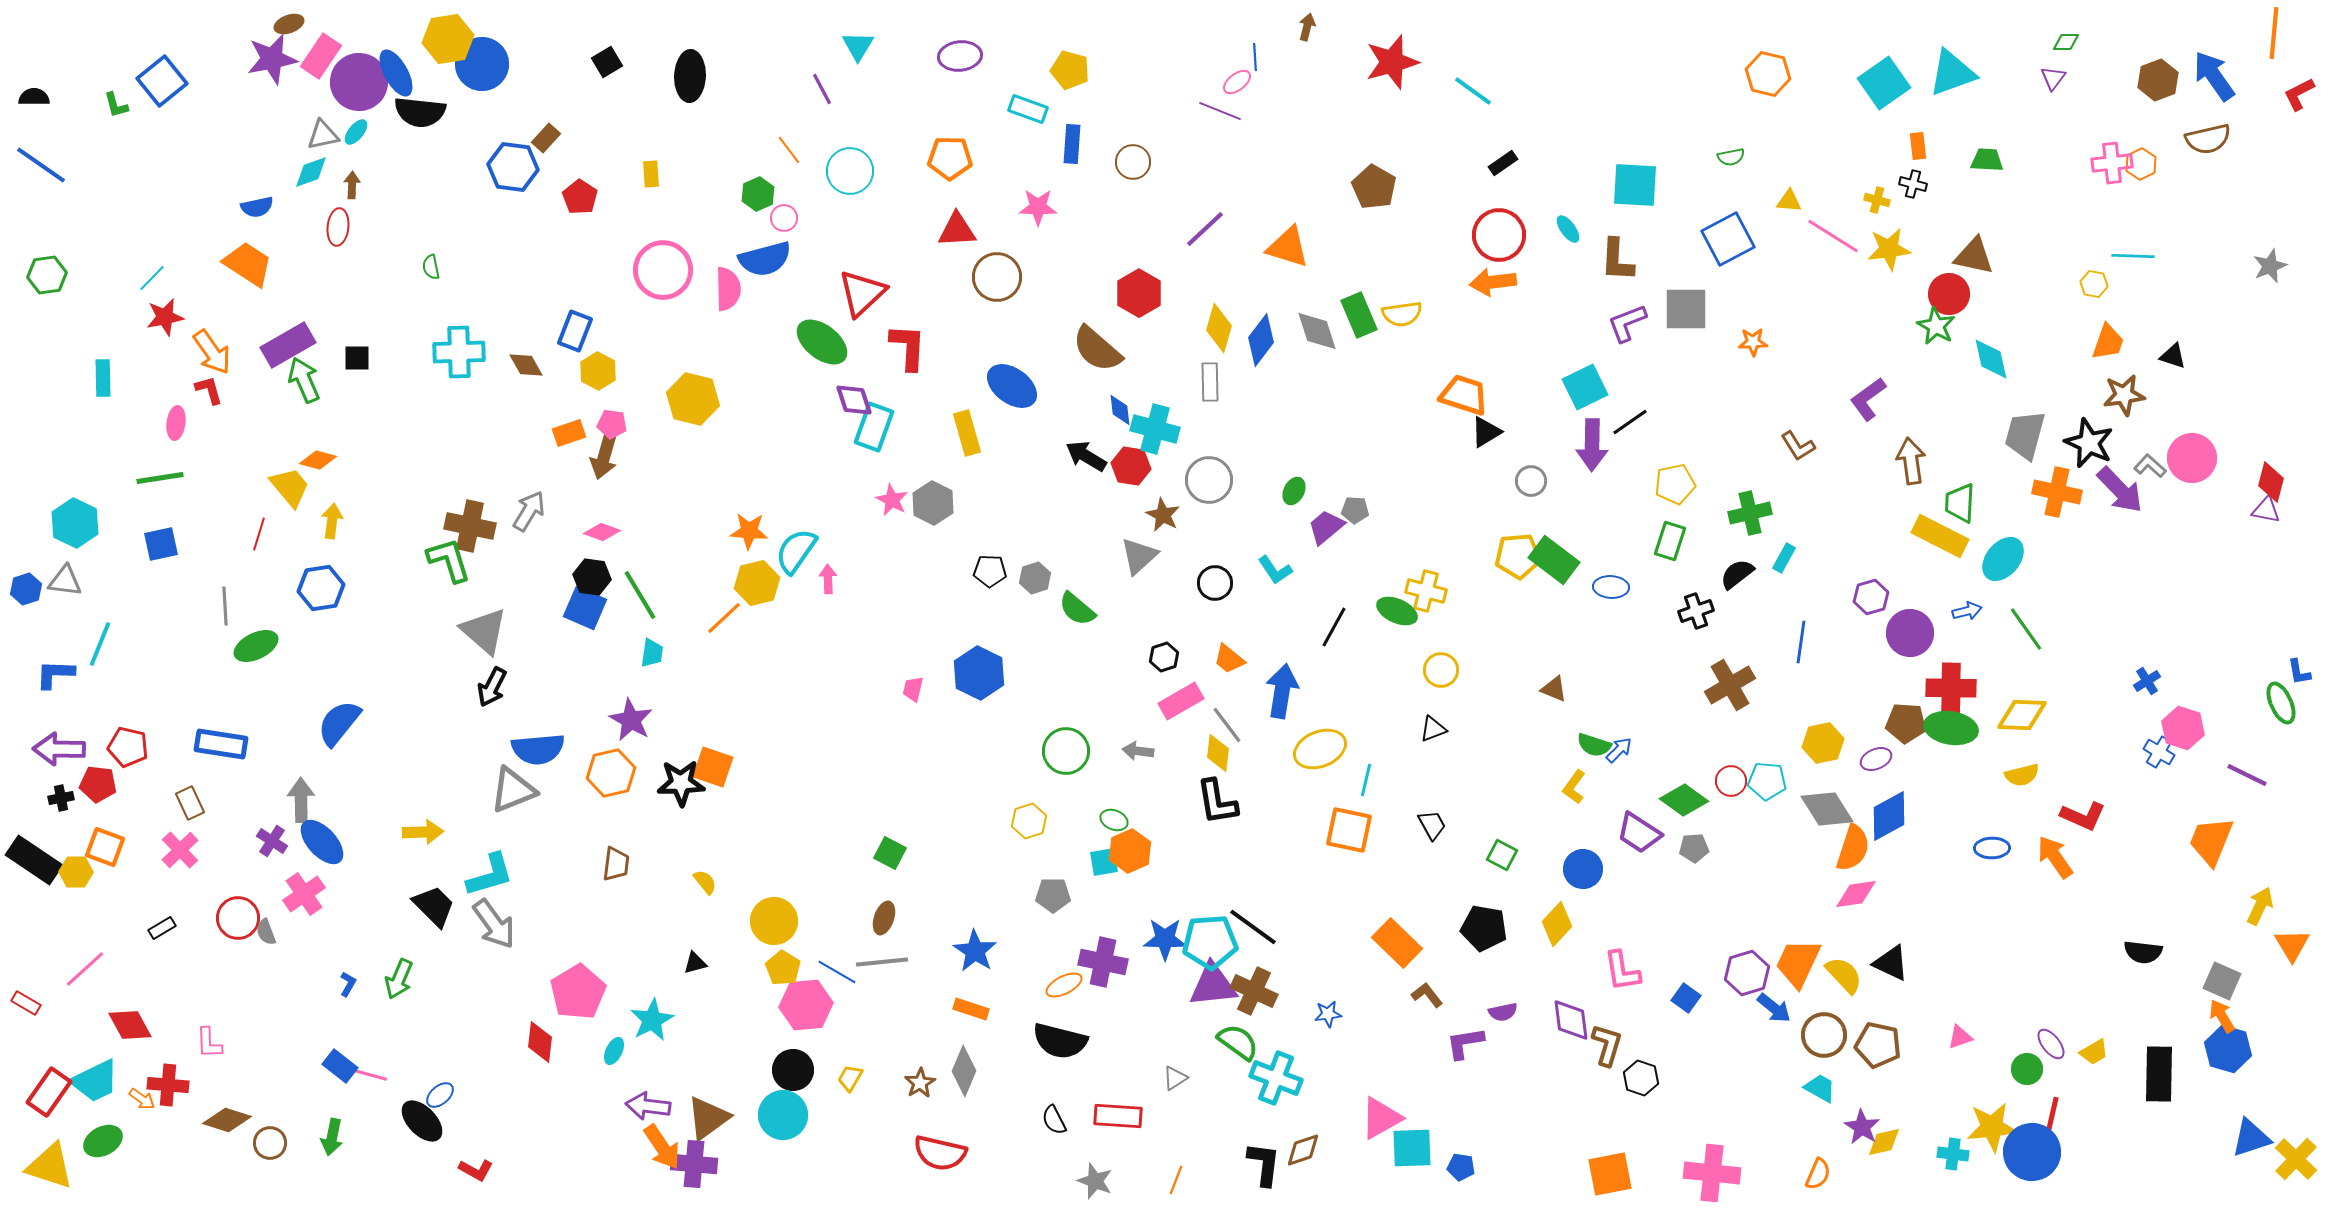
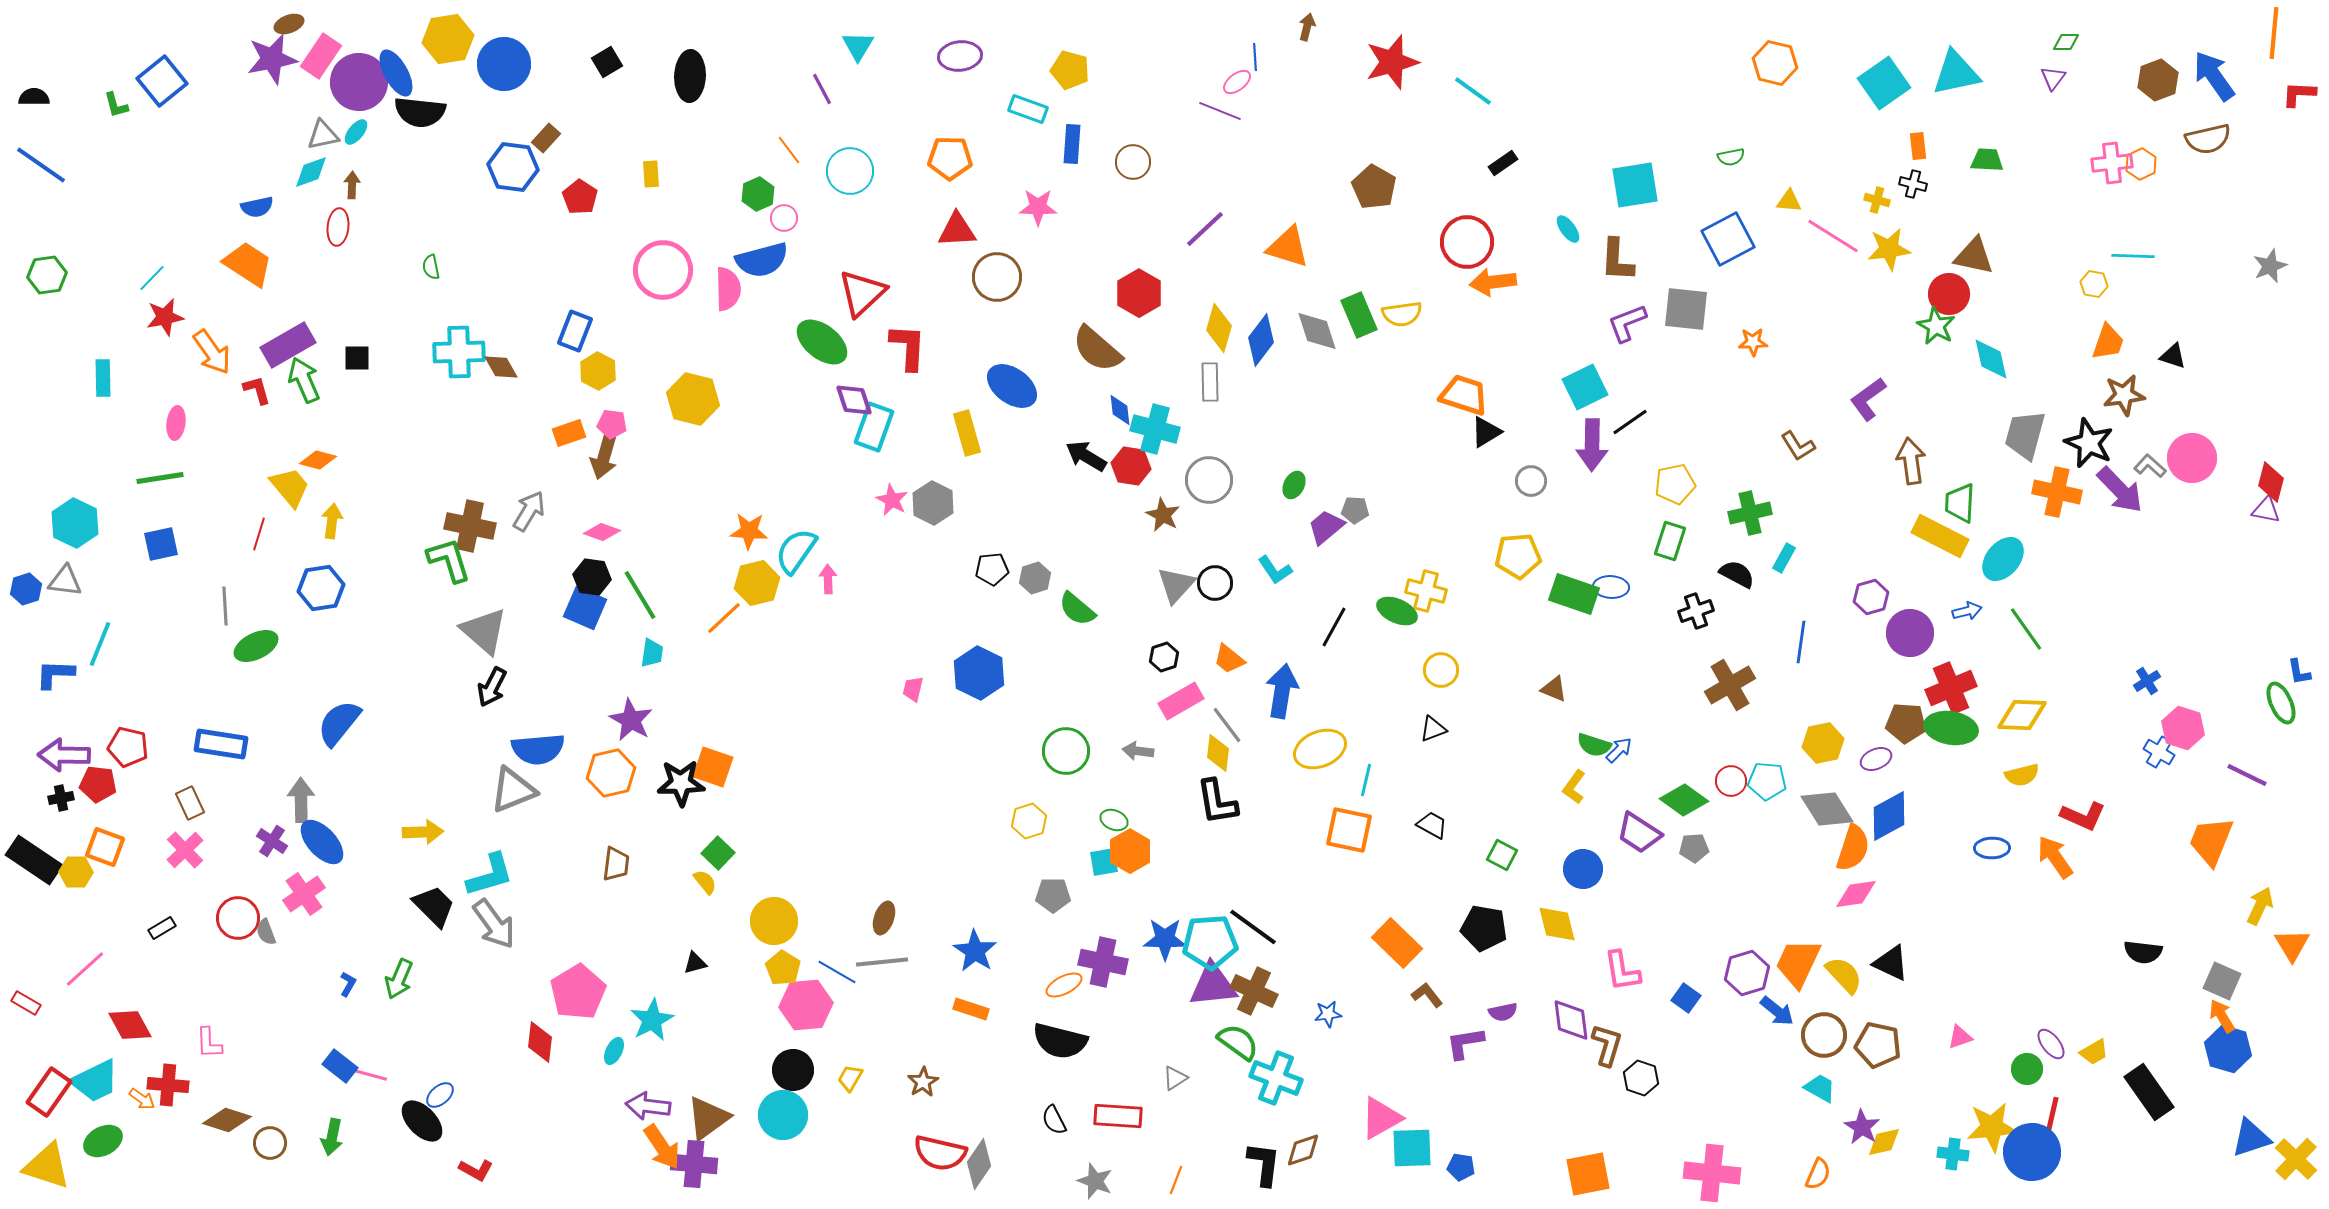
blue circle at (482, 64): moved 22 px right
cyan triangle at (1952, 73): moved 4 px right; rotated 8 degrees clockwise
orange hexagon at (1768, 74): moved 7 px right, 11 px up
red L-shape at (2299, 94): rotated 30 degrees clockwise
cyan square at (1635, 185): rotated 12 degrees counterclockwise
red circle at (1499, 235): moved 32 px left, 7 px down
blue semicircle at (765, 259): moved 3 px left, 1 px down
gray square at (1686, 309): rotated 6 degrees clockwise
brown diamond at (526, 365): moved 25 px left, 2 px down
red L-shape at (209, 390): moved 48 px right
green ellipse at (1294, 491): moved 6 px up
gray triangle at (1139, 556): moved 37 px right, 29 px down; rotated 6 degrees counterclockwise
green rectangle at (1554, 560): moved 20 px right, 34 px down; rotated 18 degrees counterclockwise
black pentagon at (990, 571): moved 2 px right, 2 px up; rotated 8 degrees counterclockwise
black semicircle at (1737, 574): rotated 66 degrees clockwise
red cross at (1951, 688): rotated 24 degrees counterclockwise
purple arrow at (59, 749): moved 5 px right, 6 px down
black trapezoid at (1432, 825): rotated 32 degrees counterclockwise
pink cross at (180, 850): moved 5 px right
orange hexagon at (1130, 851): rotated 6 degrees counterclockwise
green square at (890, 853): moved 172 px left; rotated 16 degrees clockwise
yellow diamond at (1557, 924): rotated 57 degrees counterclockwise
blue arrow at (1774, 1008): moved 3 px right, 3 px down
gray diamond at (964, 1071): moved 15 px right, 93 px down; rotated 12 degrees clockwise
black rectangle at (2159, 1074): moved 10 px left, 18 px down; rotated 36 degrees counterclockwise
brown star at (920, 1083): moved 3 px right, 1 px up
yellow triangle at (50, 1166): moved 3 px left
orange square at (1610, 1174): moved 22 px left
